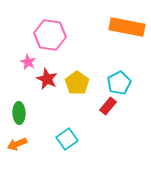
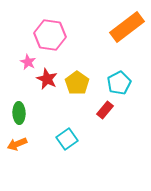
orange rectangle: rotated 48 degrees counterclockwise
red rectangle: moved 3 px left, 4 px down
